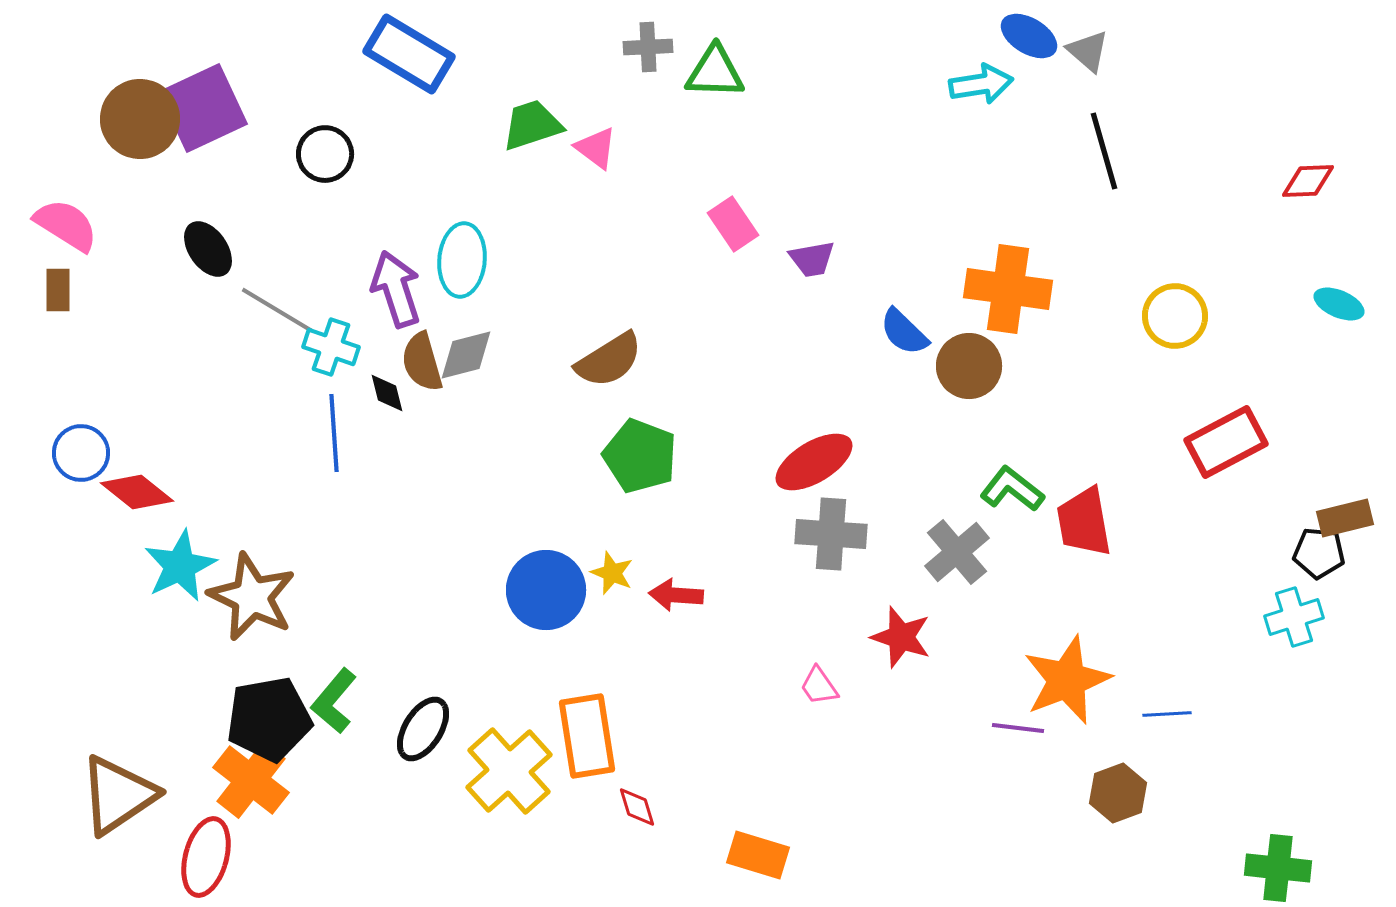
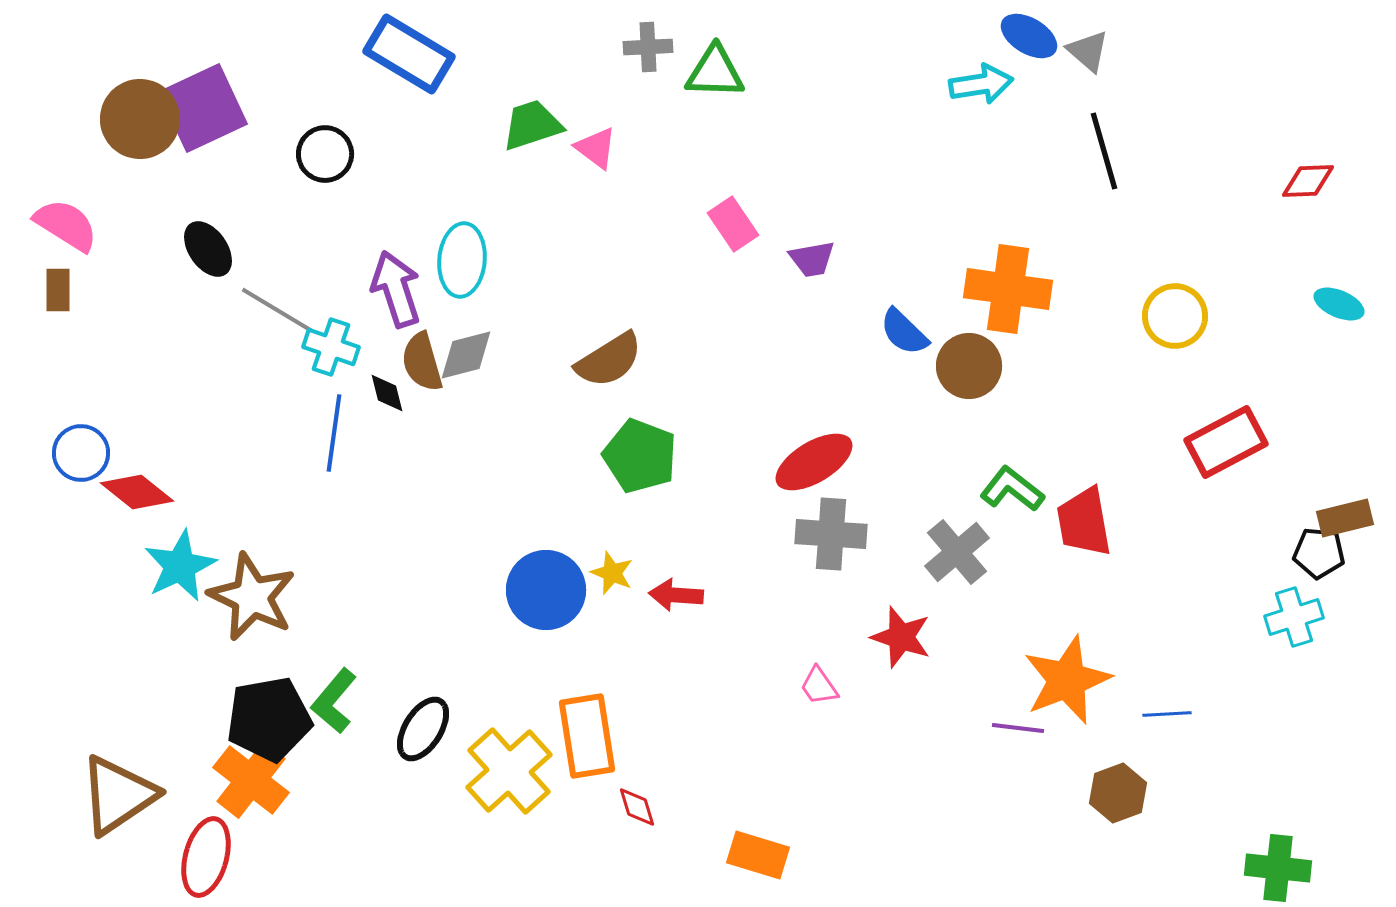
blue line at (334, 433): rotated 12 degrees clockwise
